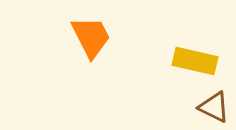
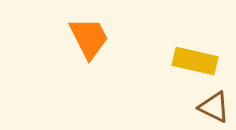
orange trapezoid: moved 2 px left, 1 px down
